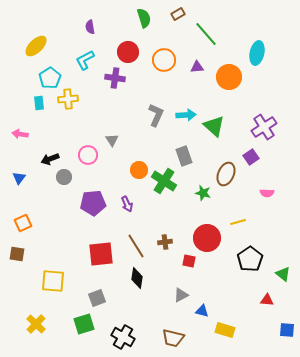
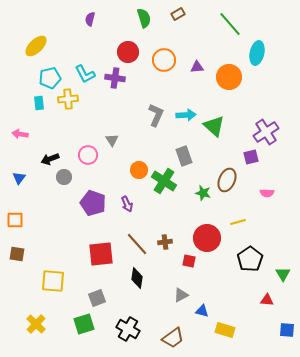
purple semicircle at (90, 27): moved 8 px up; rotated 24 degrees clockwise
green line at (206, 34): moved 24 px right, 10 px up
cyan L-shape at (85, 60): moved 14 px down; rotated 90 degrees counterclockwise
cyan pentagon at (50, 78): rotated 20 degrees clockwise
purple cross at (264, 127): moved 2 px right, 5 px down
purple square at (251, 157): rotated 21 degrees clockwise
brown ellipse at (226, 174): moved 1 px right, 6 px down
purple pentagon at (93, 203): rotated 25 degrees clockwise
orange square at (23, 223): moved 8 px left, 3 px up; rotated 24 degrees clockwise
brown line at (136, 246): moved 1 px right, 2 px up; rotated 10 degrees counterclockwise
green triangle at (283, 274): rotated 21 degrees clockwise
black cross at (123, 337): moved 5 px right, 8 px up
brown trapezoid at (173, 338): rotated 50 degrees counterclockwise
